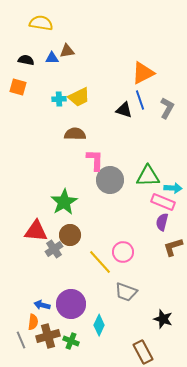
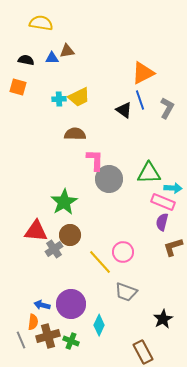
black triangle: rotated 18 degrees clockwise
green triangle: moved 1 px right, 3 px up
gray circle: moved 1 px left, 1 px up
black star: rotated 24 degrees clockwise
